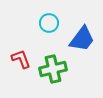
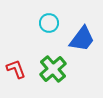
red L-shape: moved 5 px left, 10 px down
green cross: rotated 28 degrees counterclockwise
